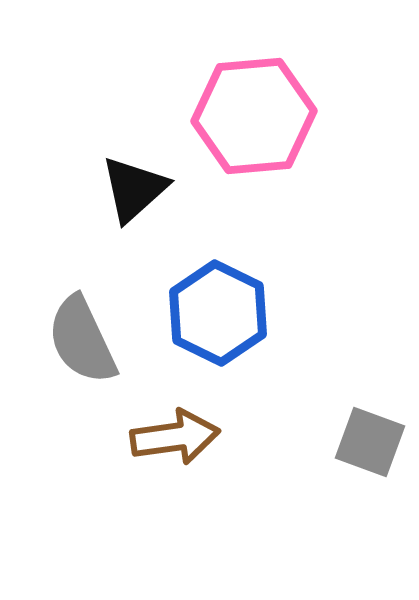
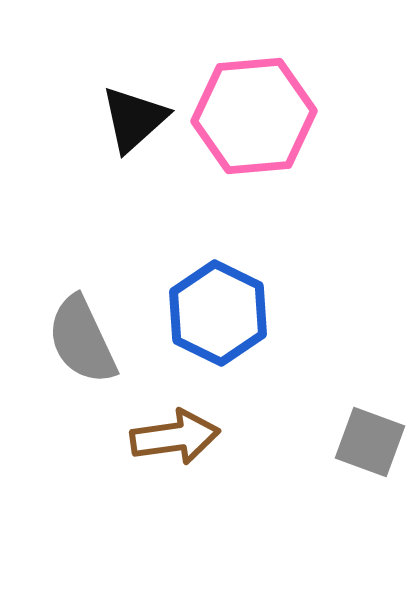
black triangle: moved 70 px up
